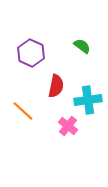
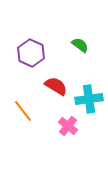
green semicircle: moved 2 px left, 1 px up
red semicircle: rotated 70 degrees counterclockwise
cyan cross: moved 1 px right, 1 px up
orange line: rotated 10 degrees clockwise
